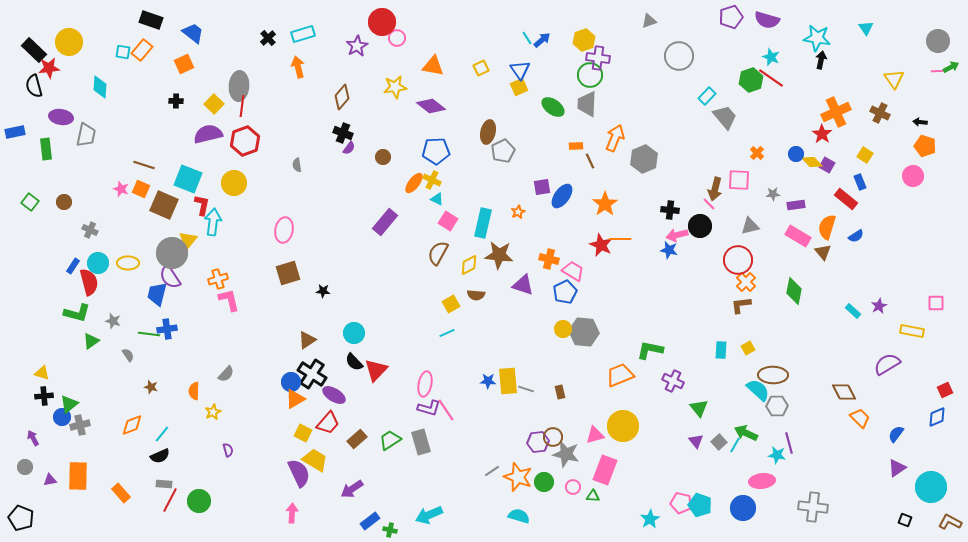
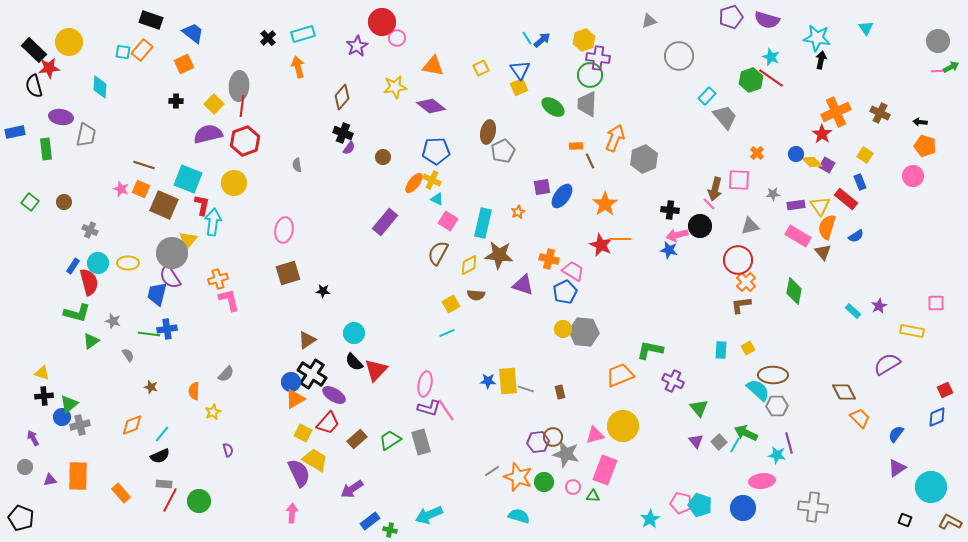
yellow triangle at (894, 79): moved 74 px left, 127 px down
